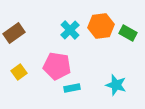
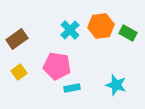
brown rectangle: moved 3 px right, 6 px down
